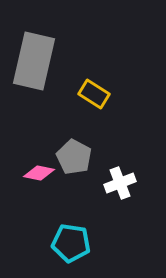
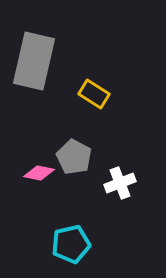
cyan pentagon: moved 1 px down; rotated 21 degrees counterclockwise
